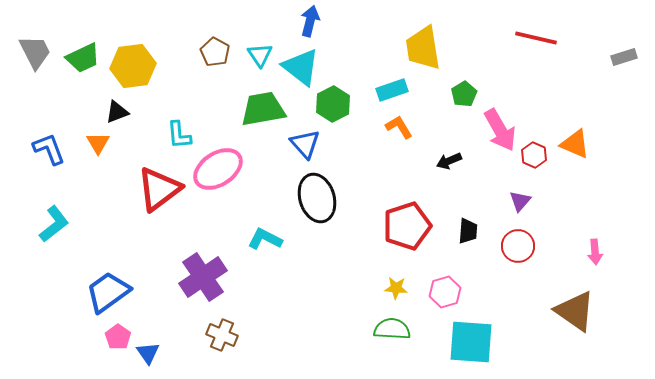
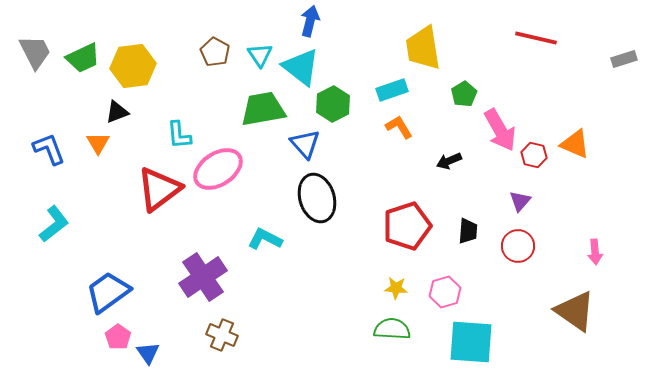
gray rectangle at (624, 57): moved 2 px down
red hexagon at (534, 155): rotated 10 degrees counterclockwise
